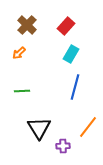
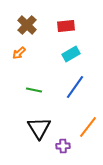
red rectangle: rotated 42 degrees clockwise
cyan rectangle: rotated 30 degrees clockwise
blue line: rotated 20 degrees clockwise
green line: moved 12 px right, 1 px up; rotated 14 degrees clockwise
